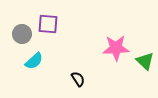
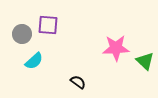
purple square: moved 1 px down
black semicircle: moved 3 px down; rotated 21 degrees counterclockwise
